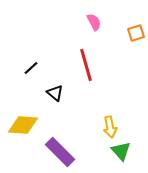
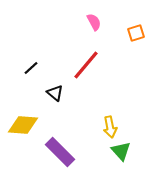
red line: rotated 56 degrees clockwise
